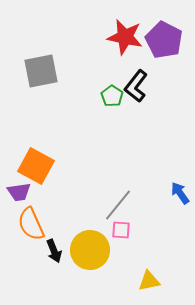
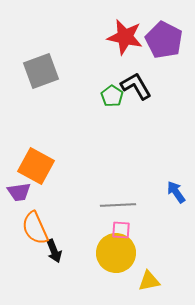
gray square: rotated 9 degrees counterclockwise
black L-shape: rotated 112 degrees clockwise
blue arrow: moved 4 px left, 1 px up
gray line: rotated 48 degrees clockwise
orange semicircle: moved 4 px right, 4 px down
yellow circle: moved 26 px right, 3 px down
